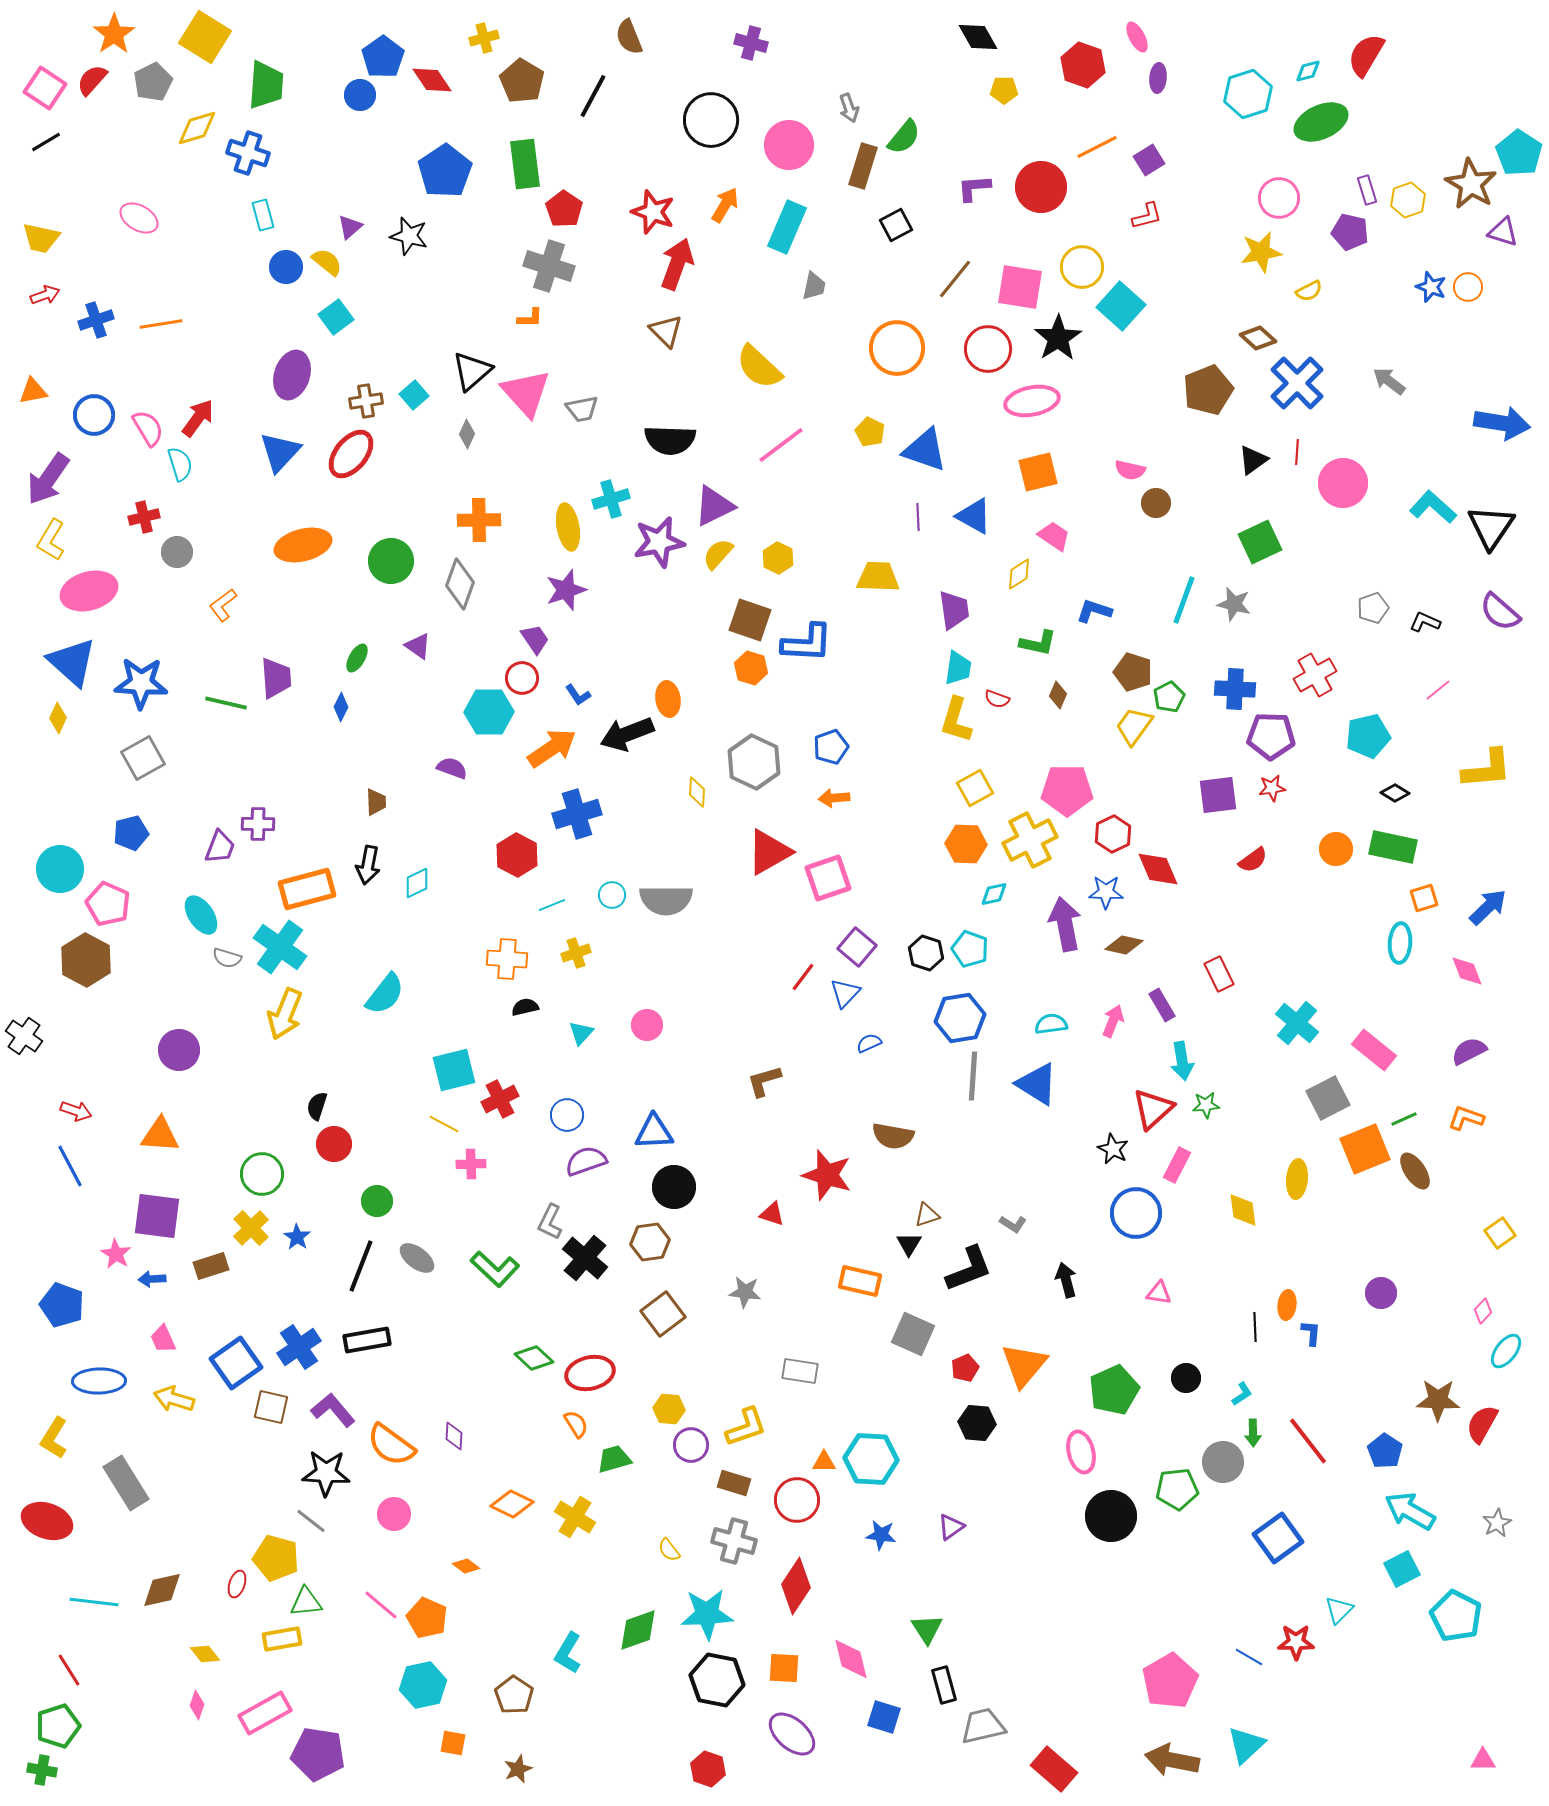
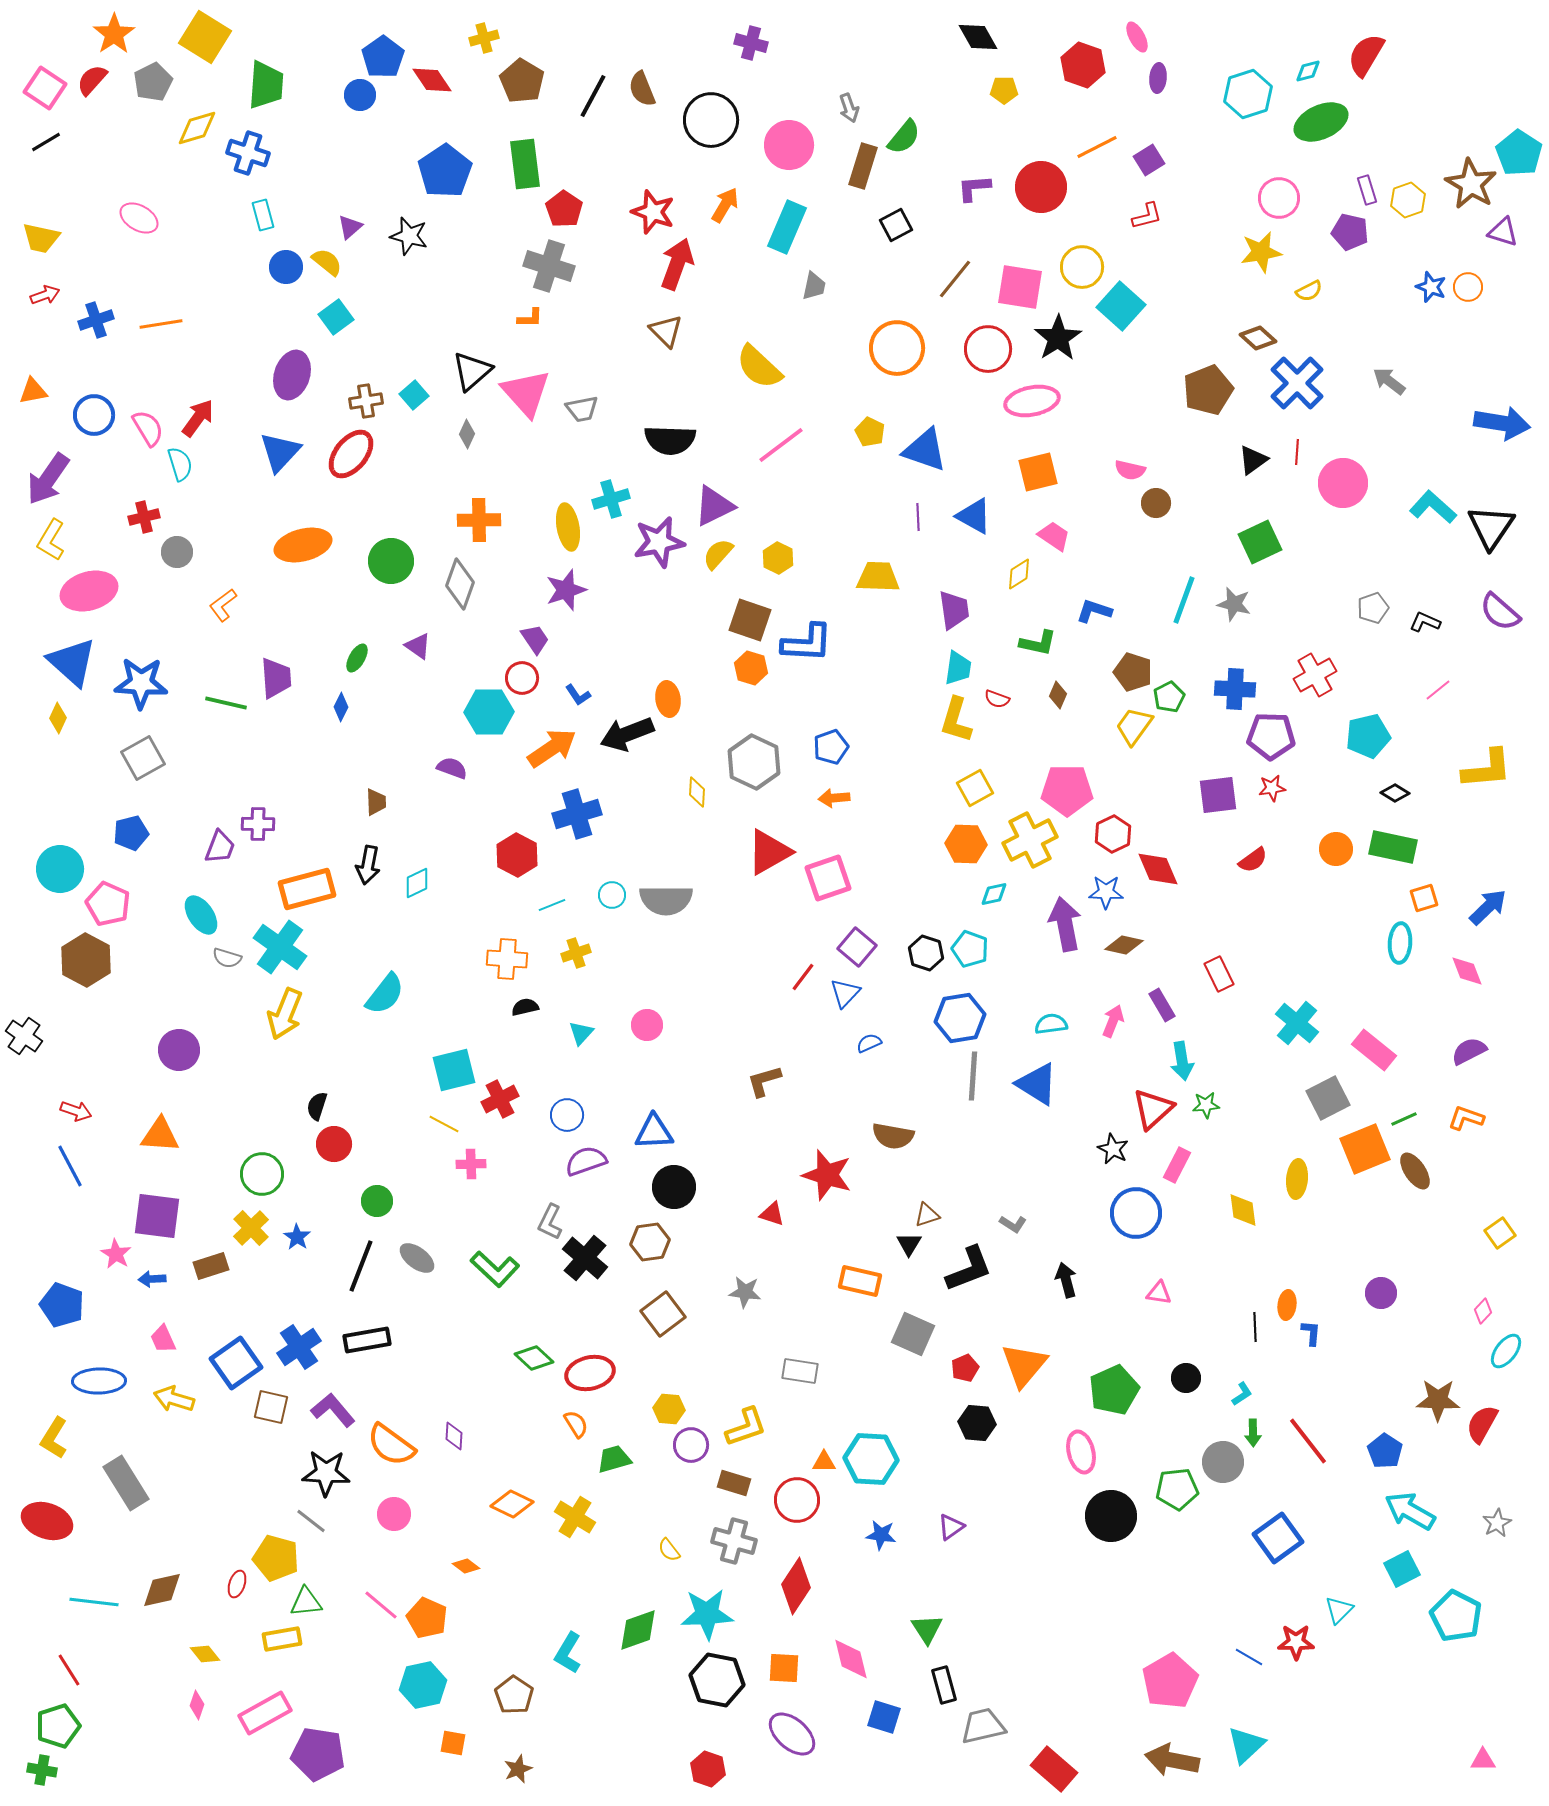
brown semicircle at (629, 37): moved 13 px right, 52 px down
